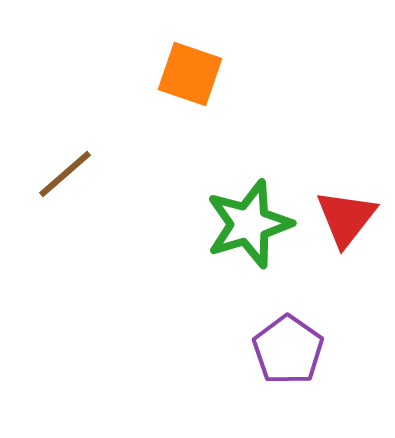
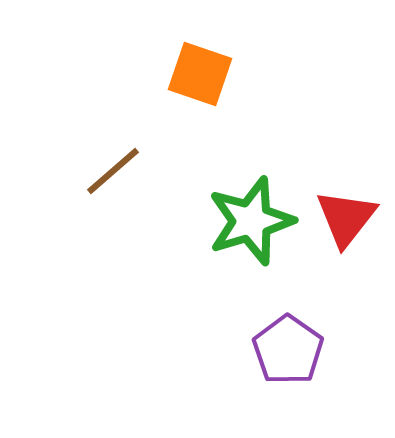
orange square: moved 10 px right
brown line: moved 48 px right, 3 px up
green star: moved 2 px right, 3 px up
